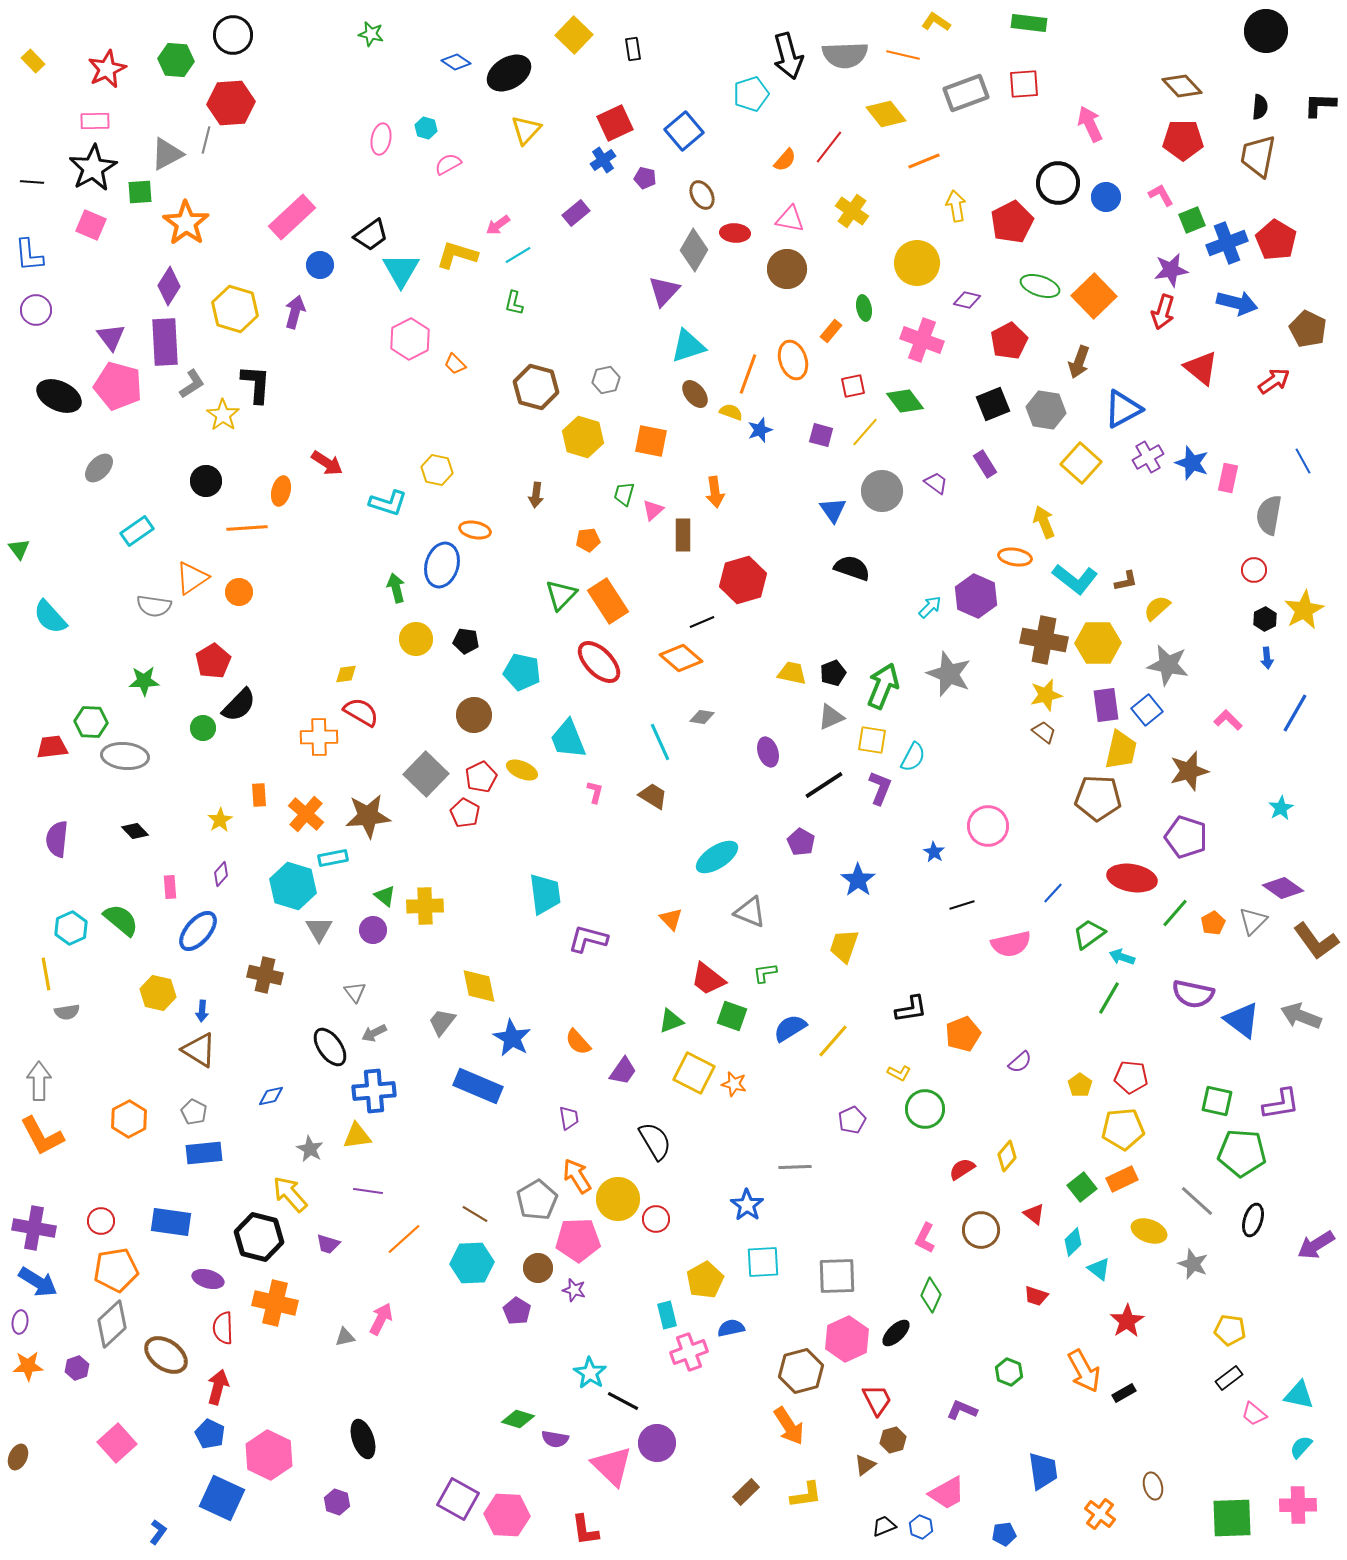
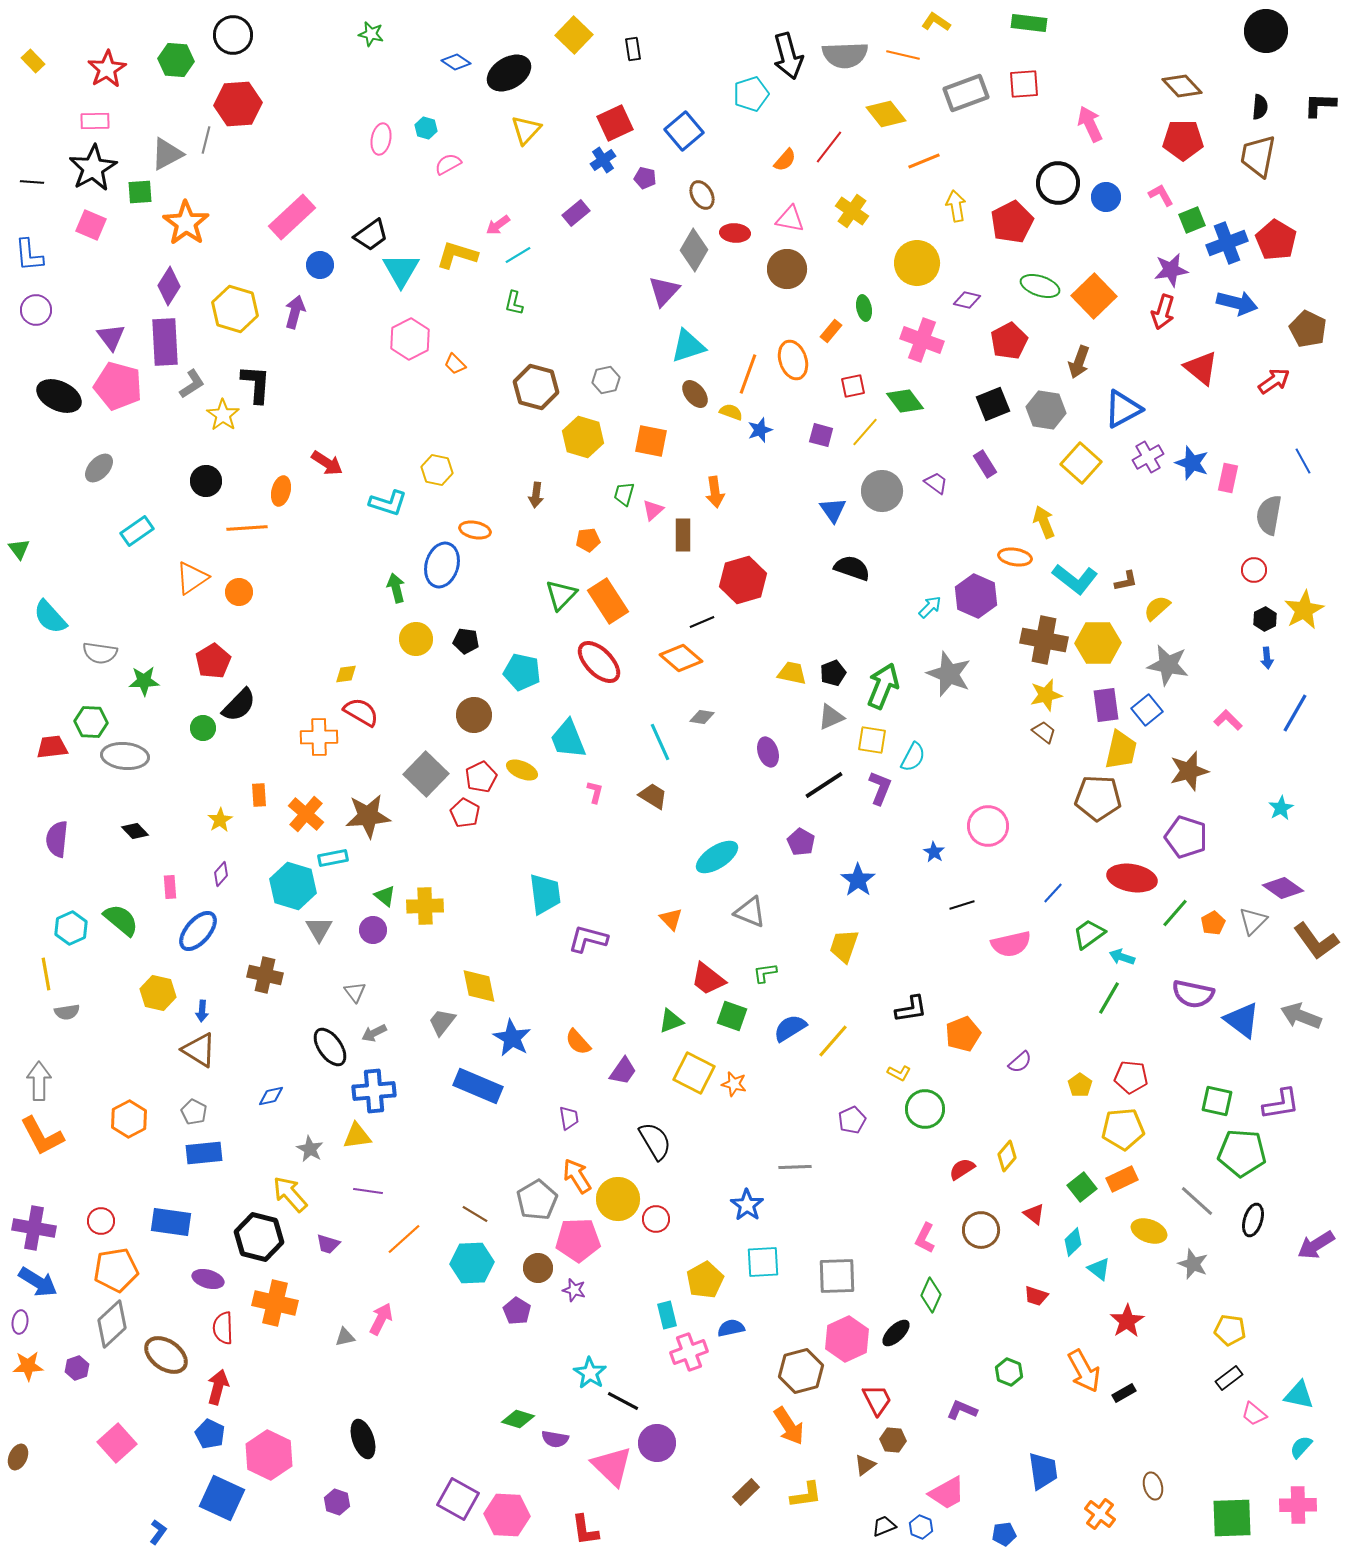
red star at (107, 69): rotated 6 degrees counterclockwise
red hexagon at (231, 103): moved 7 px right, 1 px down
gray semicircle at (154, 606): moved 54 px left, 47 px down
brown hexagon at (893, 1440): rotated 20 degrees clockwise
